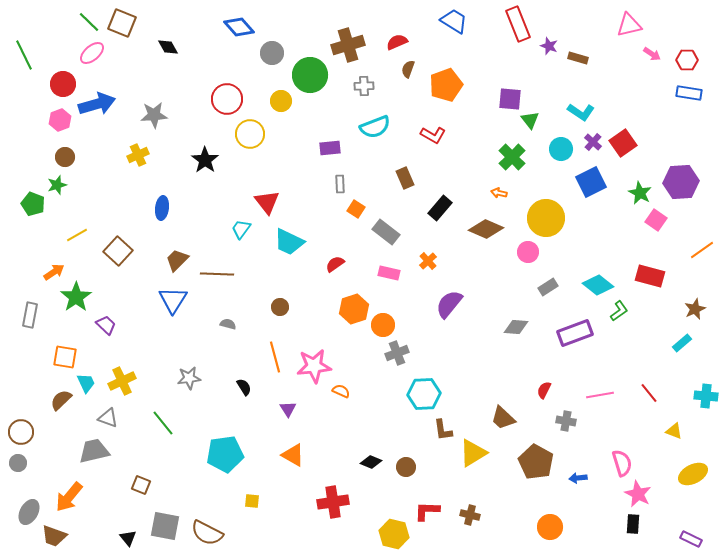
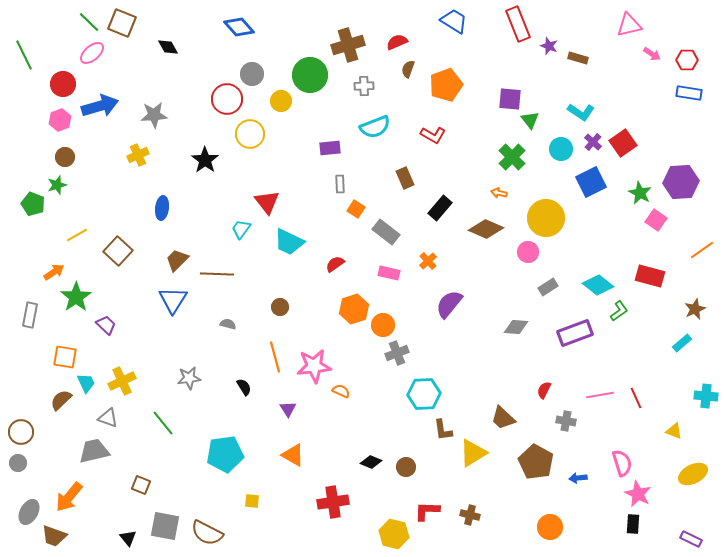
gray circle at (272, 53): moved 20 px left, 21 px down
blue arrow at (97, 104): moved 3 px right, 2 px down
red line at (649, 393): moved 13 px left, 5 px down; rotated 15 degrees clockwise
